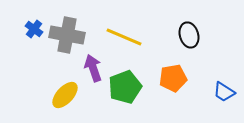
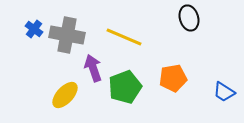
black ellipse: moved 17 px up
